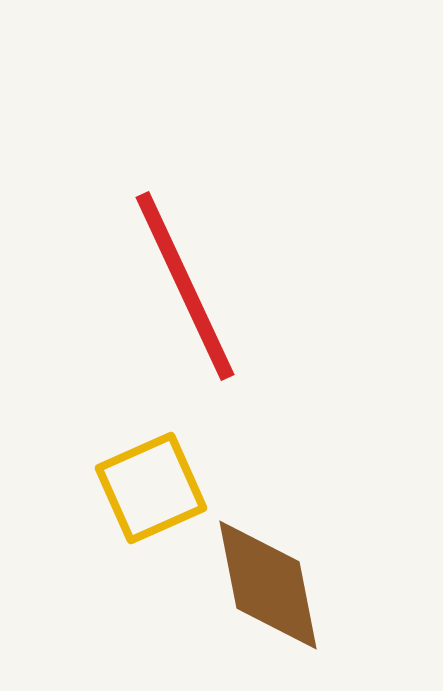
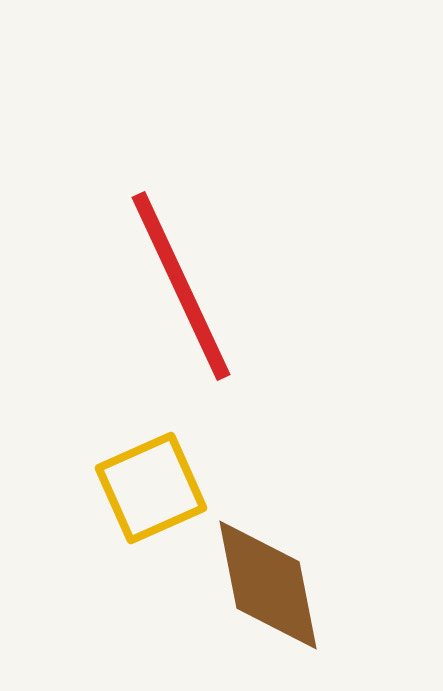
red line: moved 4 px left
